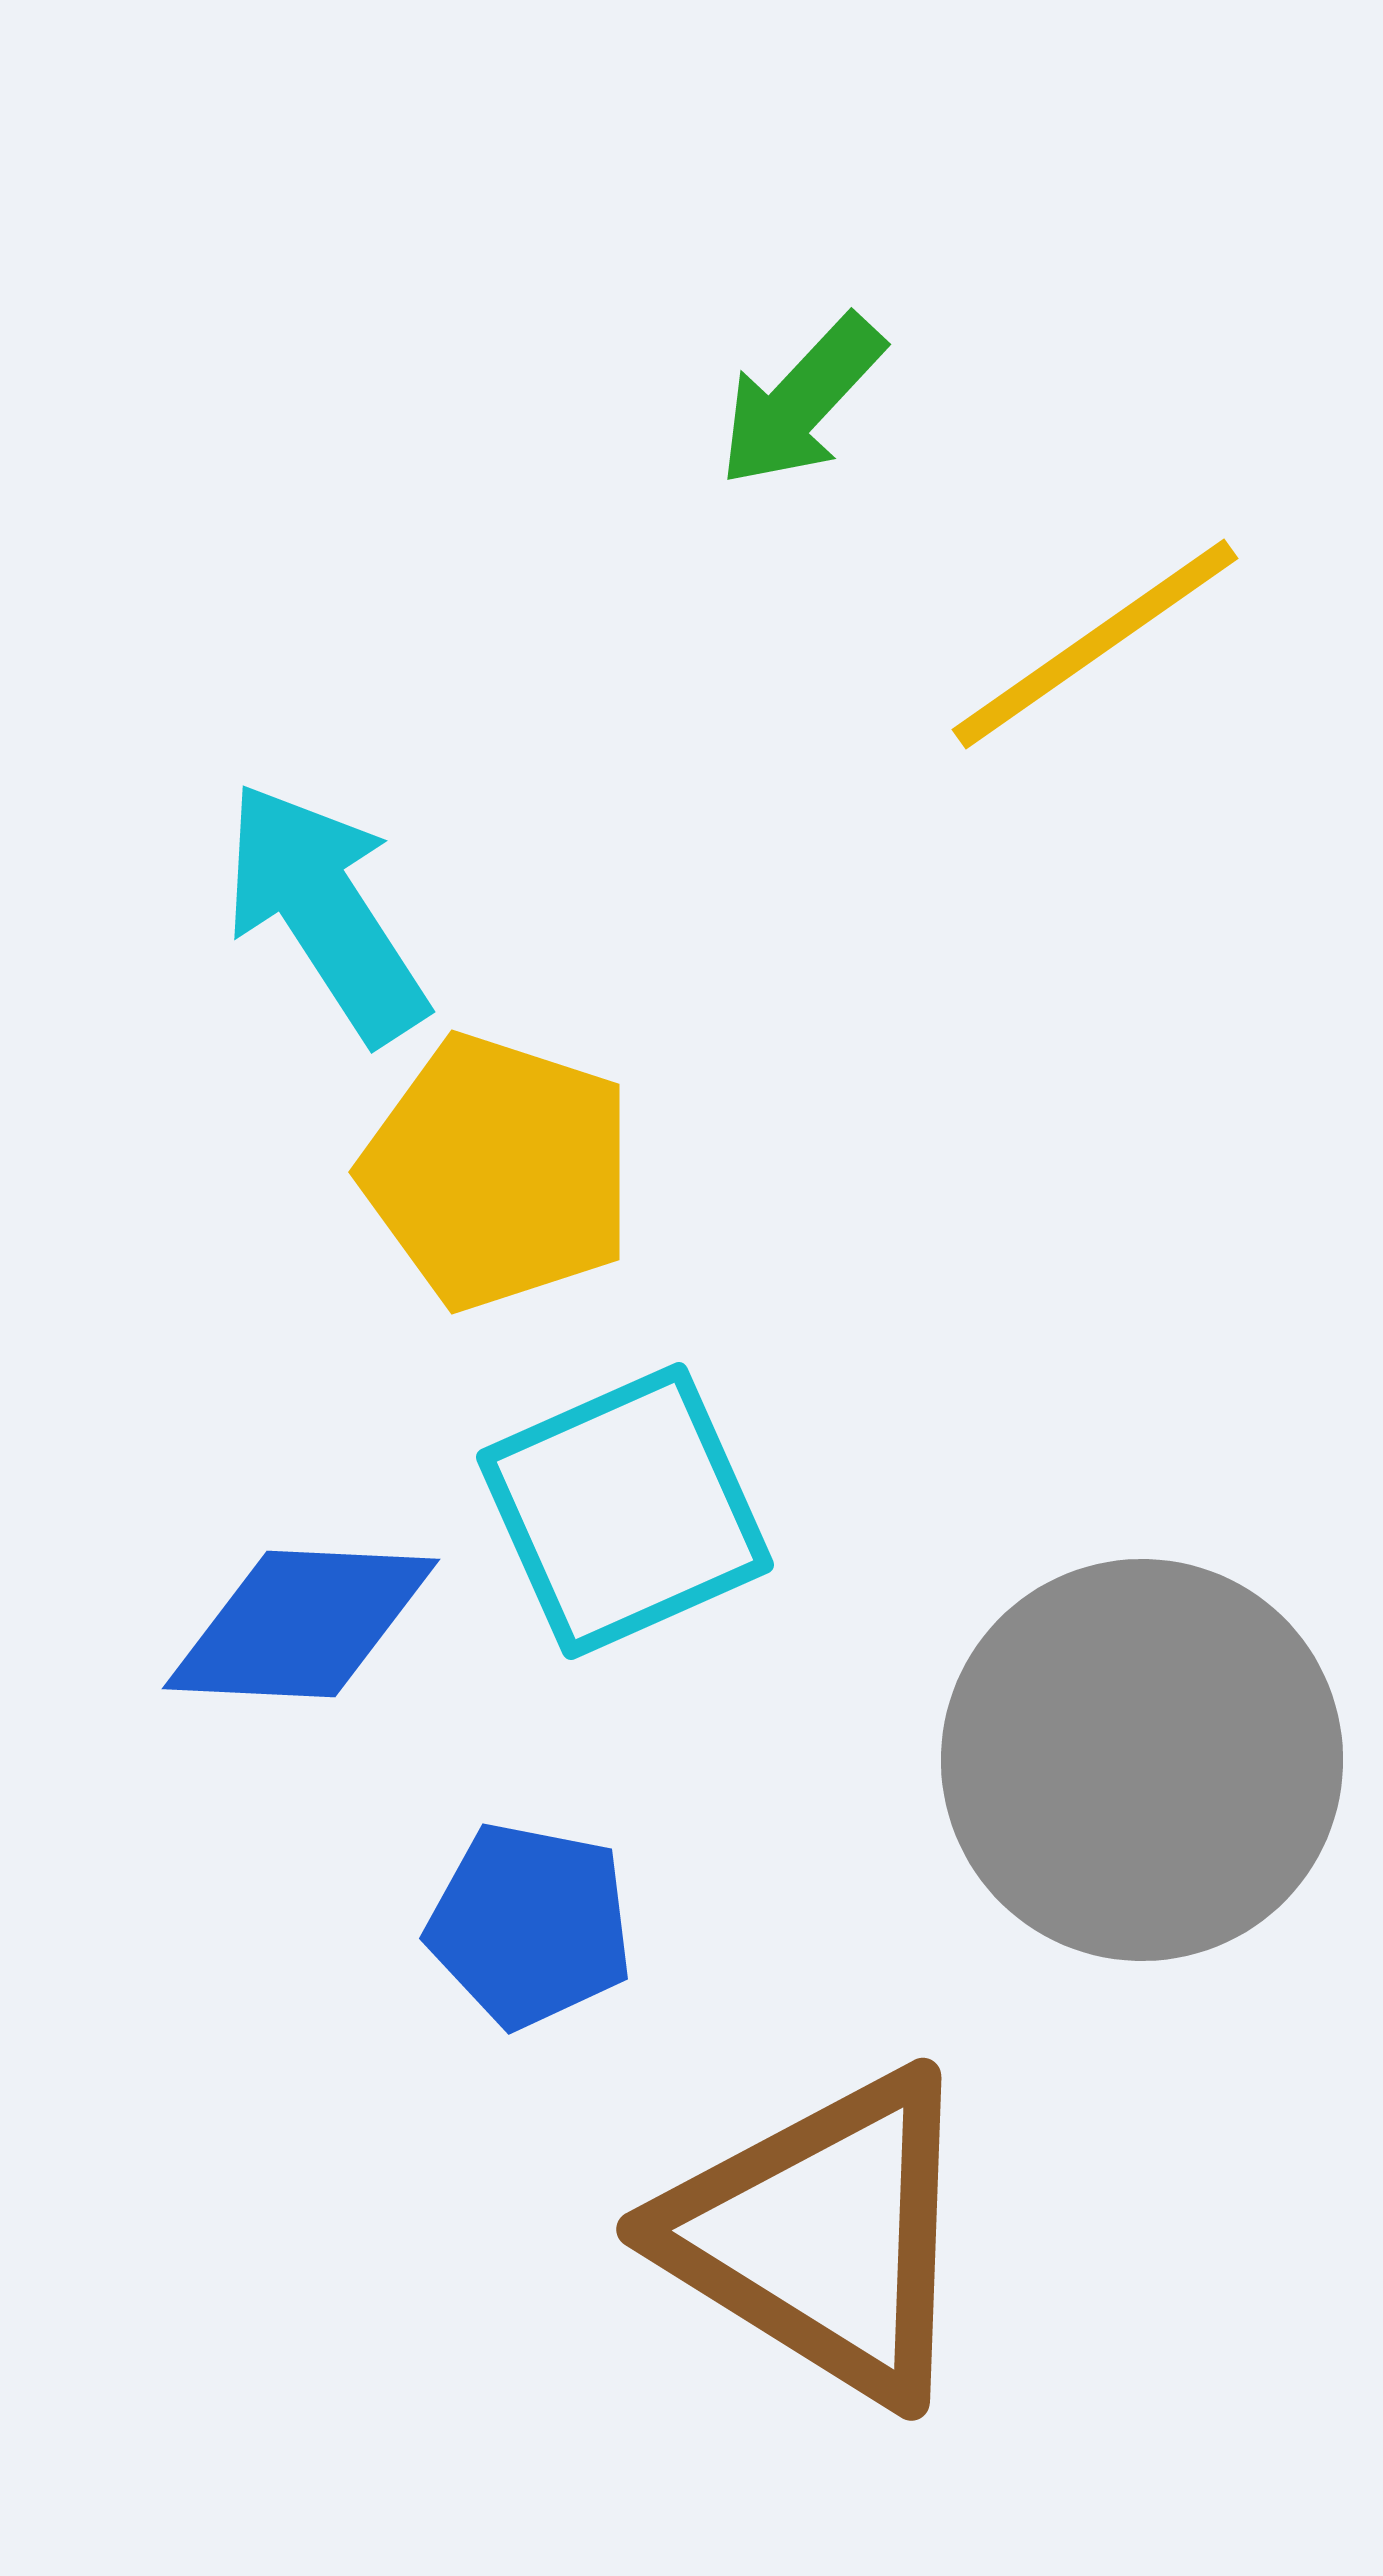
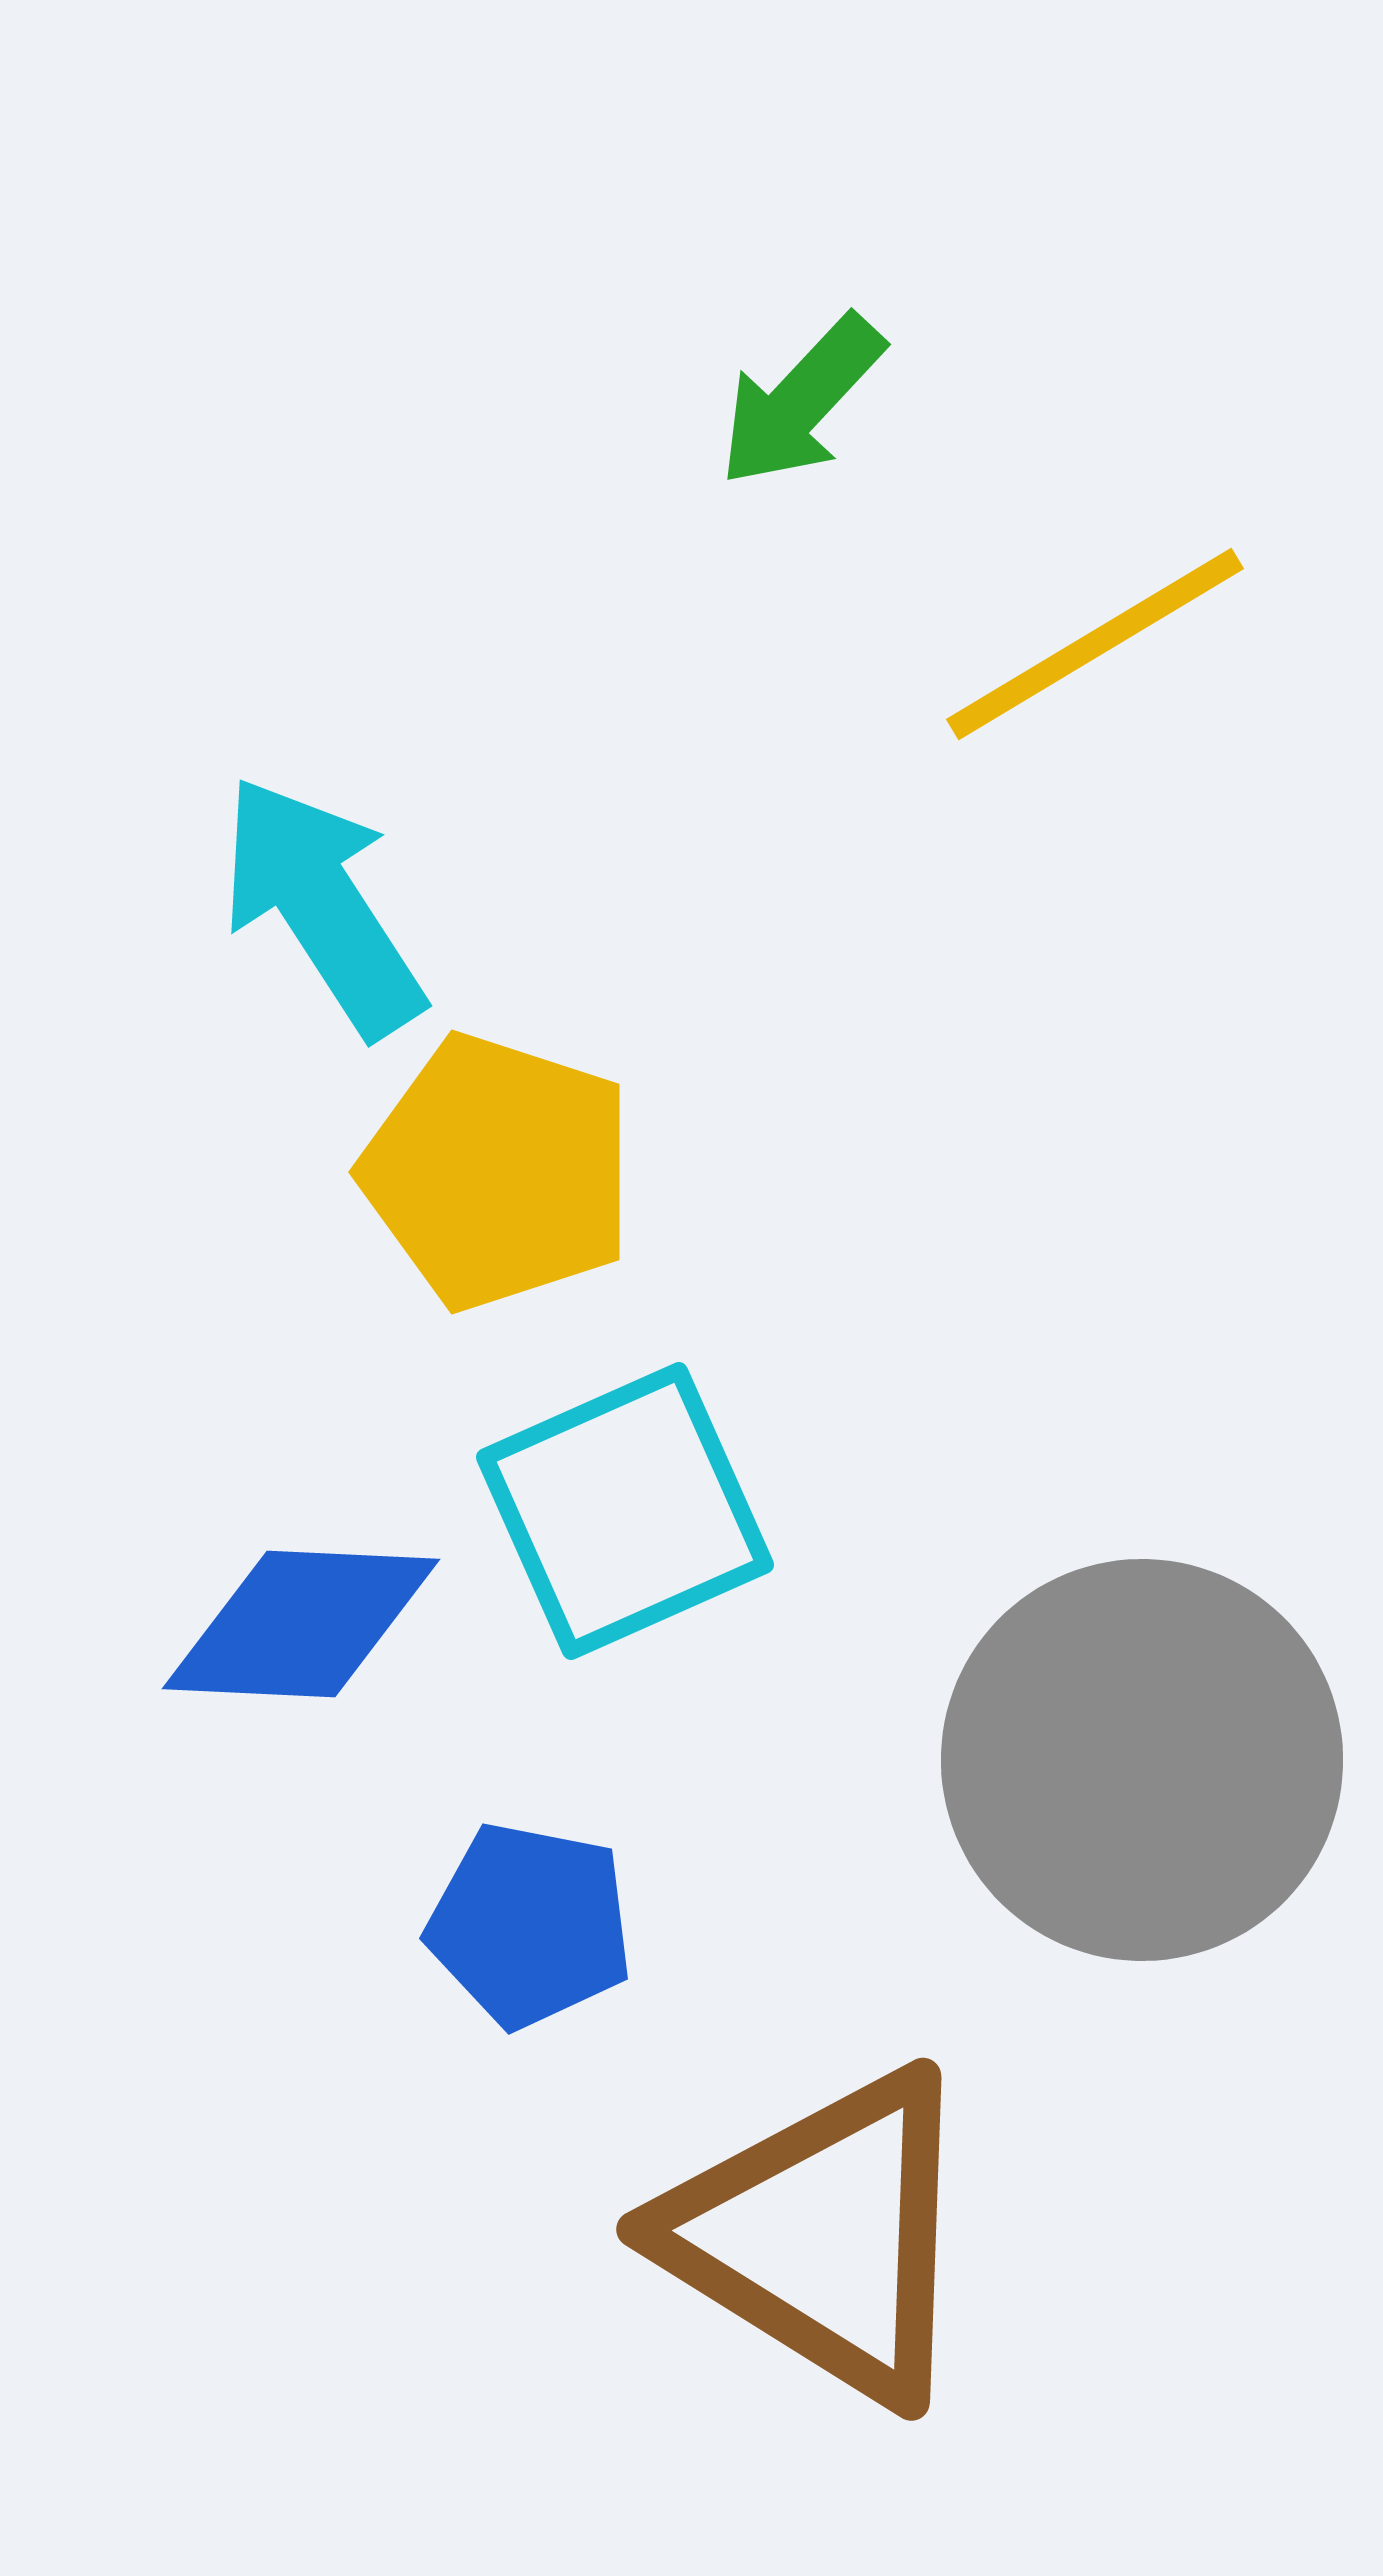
yellow line: rotated 4 degrees clockwise
cyan arrow: moved 3 px left, 6 px up
